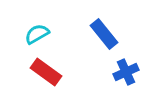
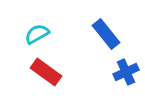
blue rectangle: moved 2 px right
